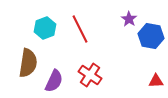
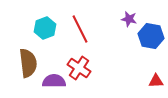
purple star: rotated 21 degrees counterclockwise
brown semicircle: rotated 16 degrees counterclockwise
red cross: moved 11 px left, 7 px up
purple semicircle: rotated 115 degrees counterclockwise
